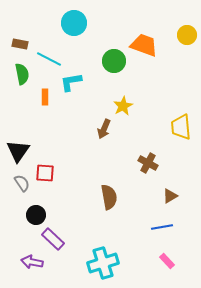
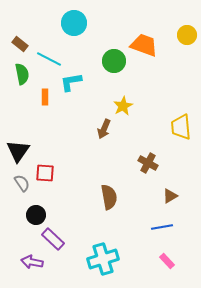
brown rectangle: rotated 28 degrees clockwise
cyan cross: moved 4 px up
